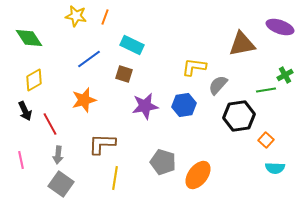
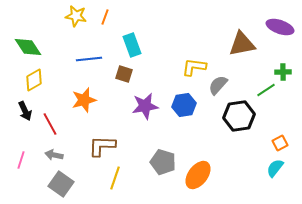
green diamond: moved 1 px left, 9 px down
cyan rectangle: rotated 45 degrees clockwise
blue line: rotated 30 degrees clockwise
green cross: moved 2 px left, 3 px up; rotated 28 degrees clockwise
green line: rotated 24 degrees counterclockwise
orange square: moved 14 px right, 3 px down; rotated 21 degrees clockwise
brown L-shape: moved 2 px down
gray arrow: moved 4 px left; rotated 96 degrees clockwise
pink line: rotated 30 degrees clockwise
cyan semicircle: rotated 126 degrees clockwise
yellow line: rotated 10 degrees clockwise
